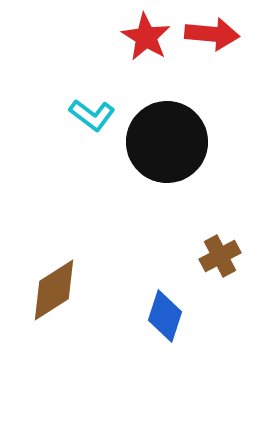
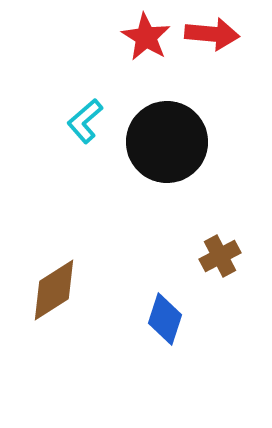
cyan L-shape: moved 7 px left, 6 px down; rotated 102 degrees clockwise
blue diamond: moved 3 px down
